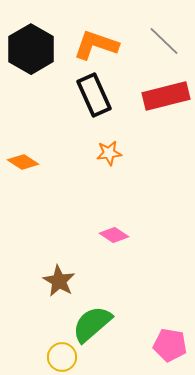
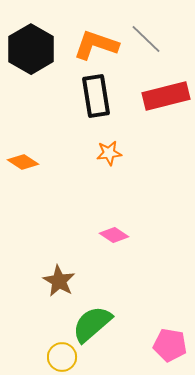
gray line: moved 18 px left, 2 px up
black rectangle: moved 2 px right, 1 px down; rotated 15 degrees clockwise
